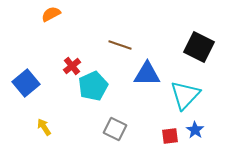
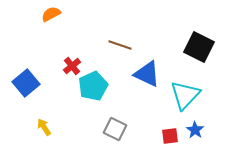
blue triangle: rotated 24 degrees clockwise
